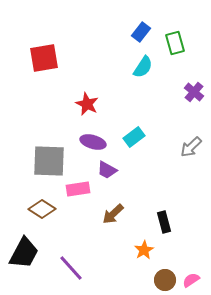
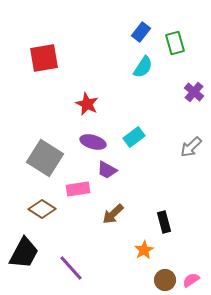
gray square: moved 4 px left, 3 px up; rotated 30 degrees clockwise
